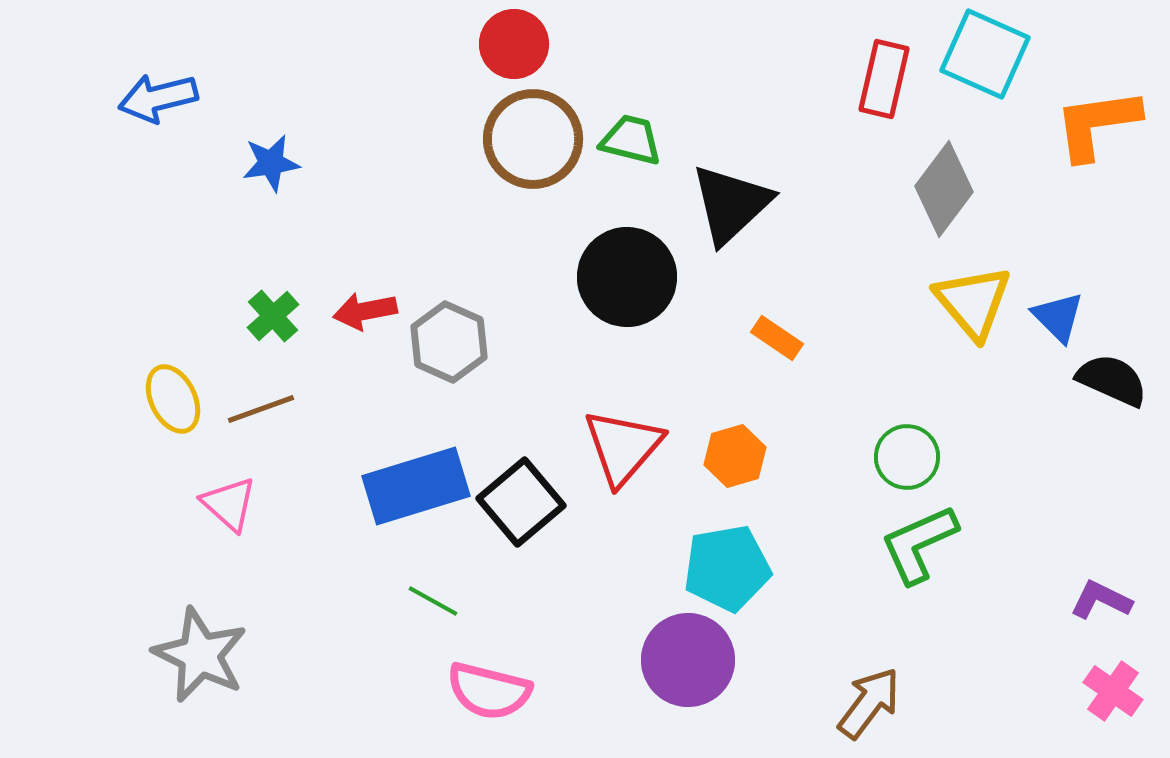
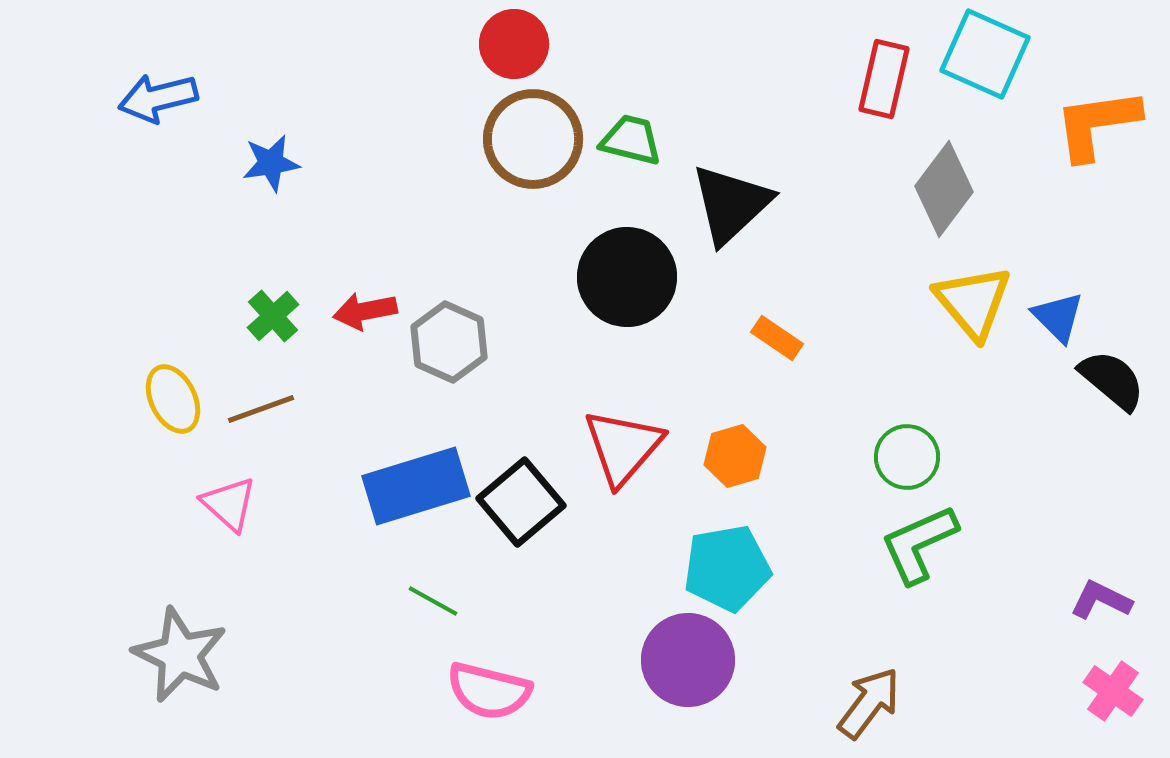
black semicircle: rotated 16 degrees clockwise
gray star: moved 20 px left
